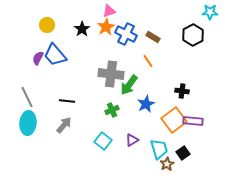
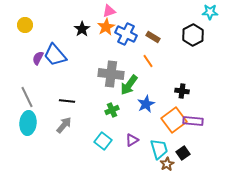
yellow circle: moved 22 px left
